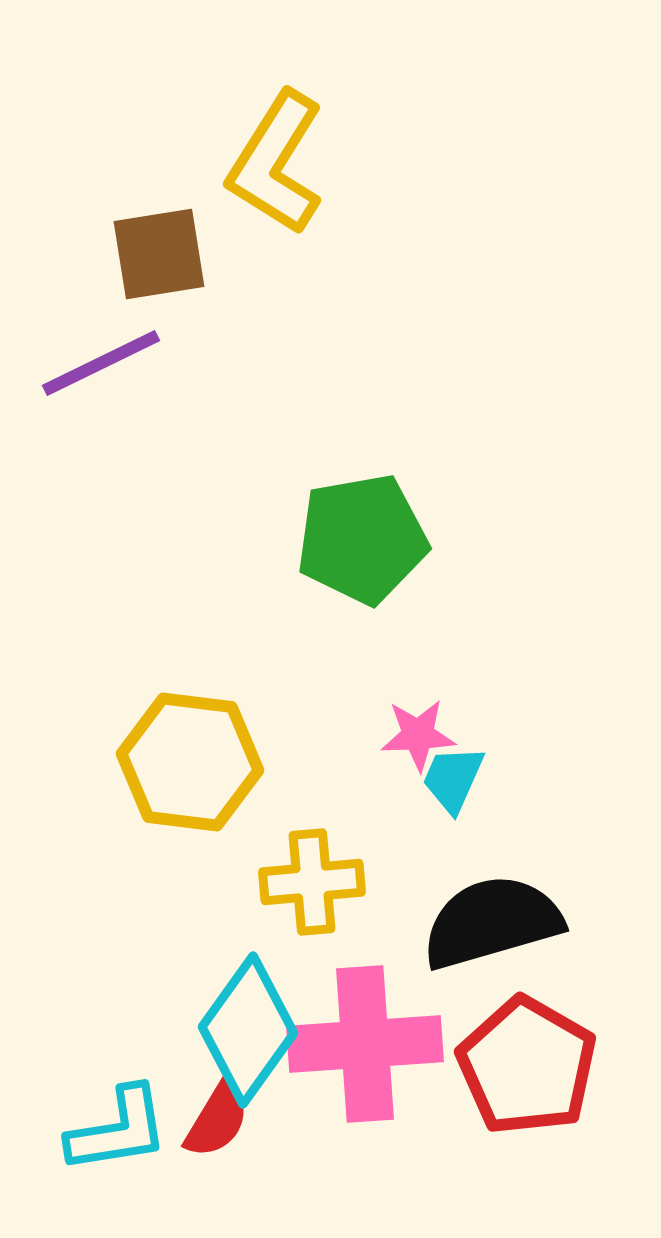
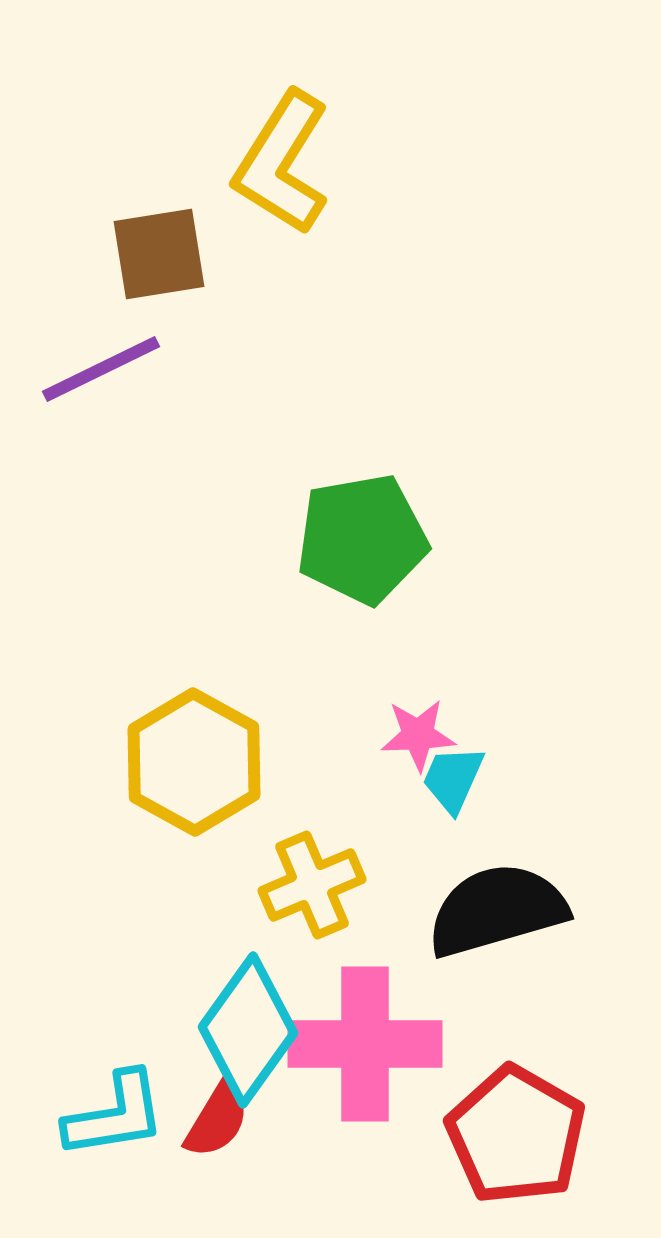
yellow L-shape: moved 6 px right
purple line: moved 6 px down
yellow hexagon: moved 4 px right; rotated 22 degrees clockwise
yellow cross: moved 3 px down; rotated 18 degrees counterclockwise
black semicircle: moved 5 px right, 12 px up
pink cross: rotated 4 degrees clockwise
red pentagon: moved 11 px left, 69 px down
cyan L-shape: moved 3 px left, 15 px up
